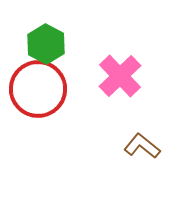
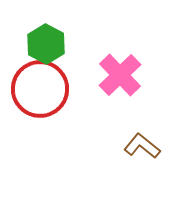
pink cross: moved 1 px up
red circle: moved 2 px right
